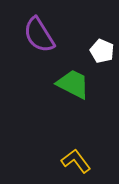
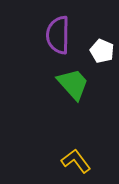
purple semicircle: moved 19 px right; rotated 33 degrees clockwise
green trapezoid: rotated 21 degrees clockwise
